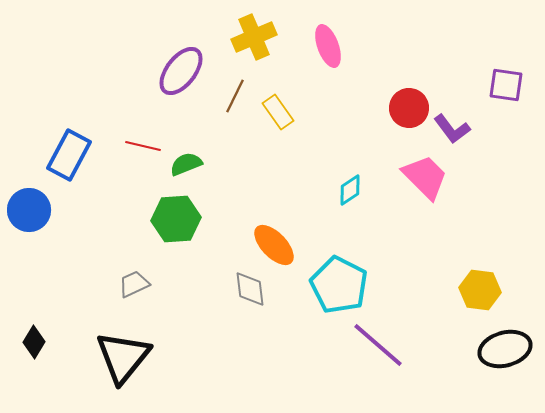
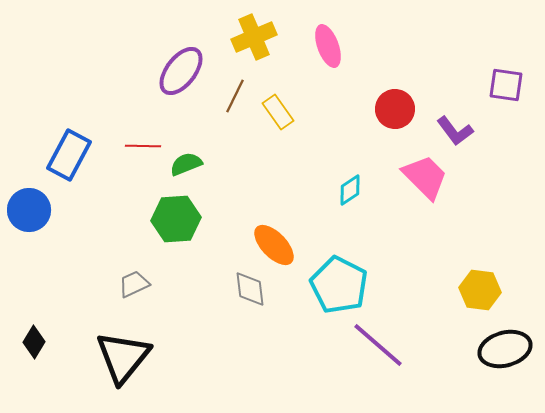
red circle: moved 14 px left, 1 px down
purple L-shape: moved 3 px right, 2 px down
red line: rotated 12 degrees counterclockwise
